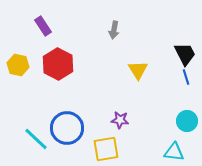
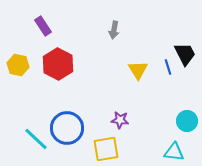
blue line: moved 18 px left, 10 px up
